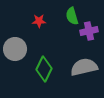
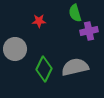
green semicircle: moved 3 px right, 3 px up
gray semicircle: moved 9 px left
